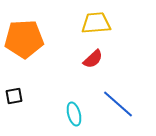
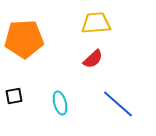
cyan ellipse: moved 14 px left, 11 px up
